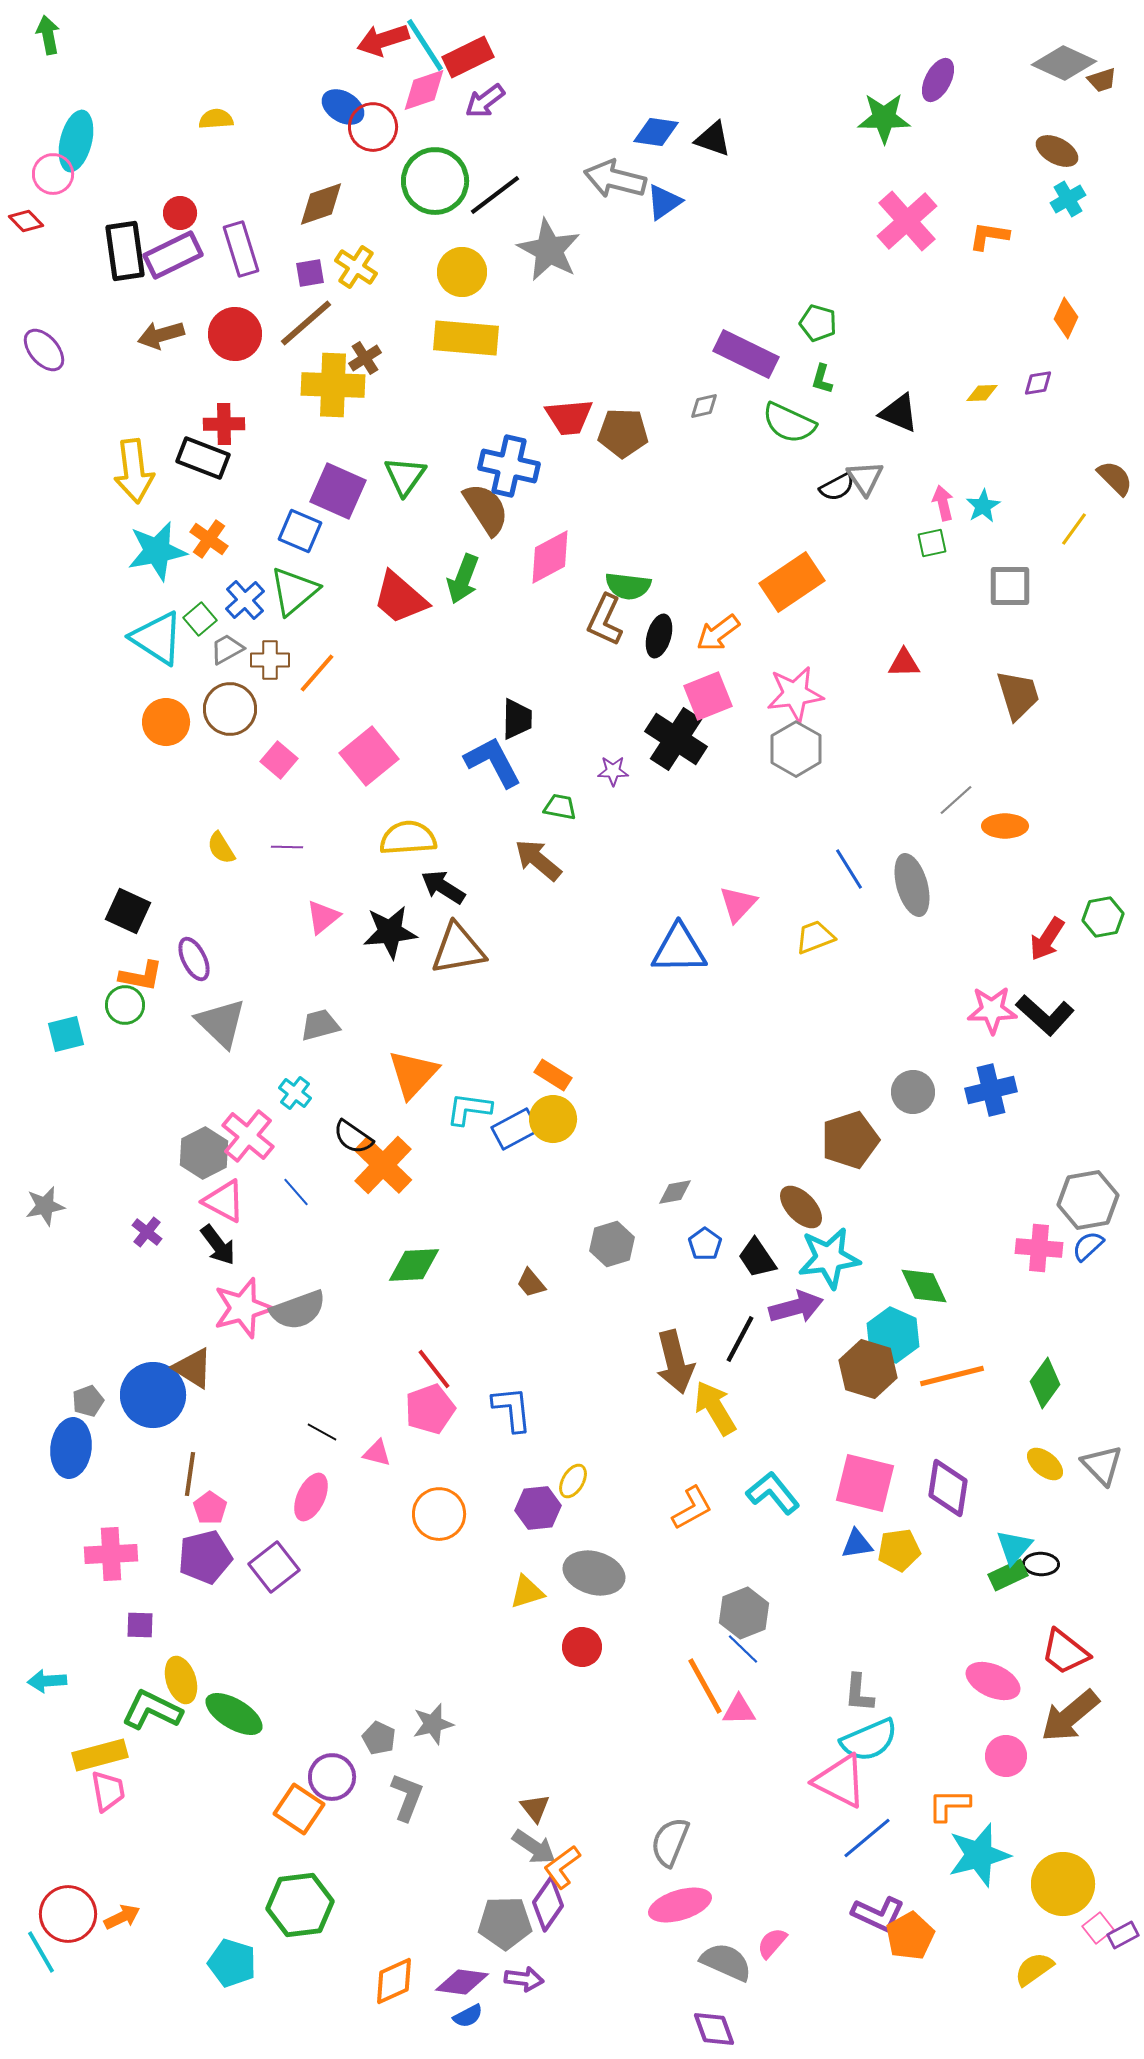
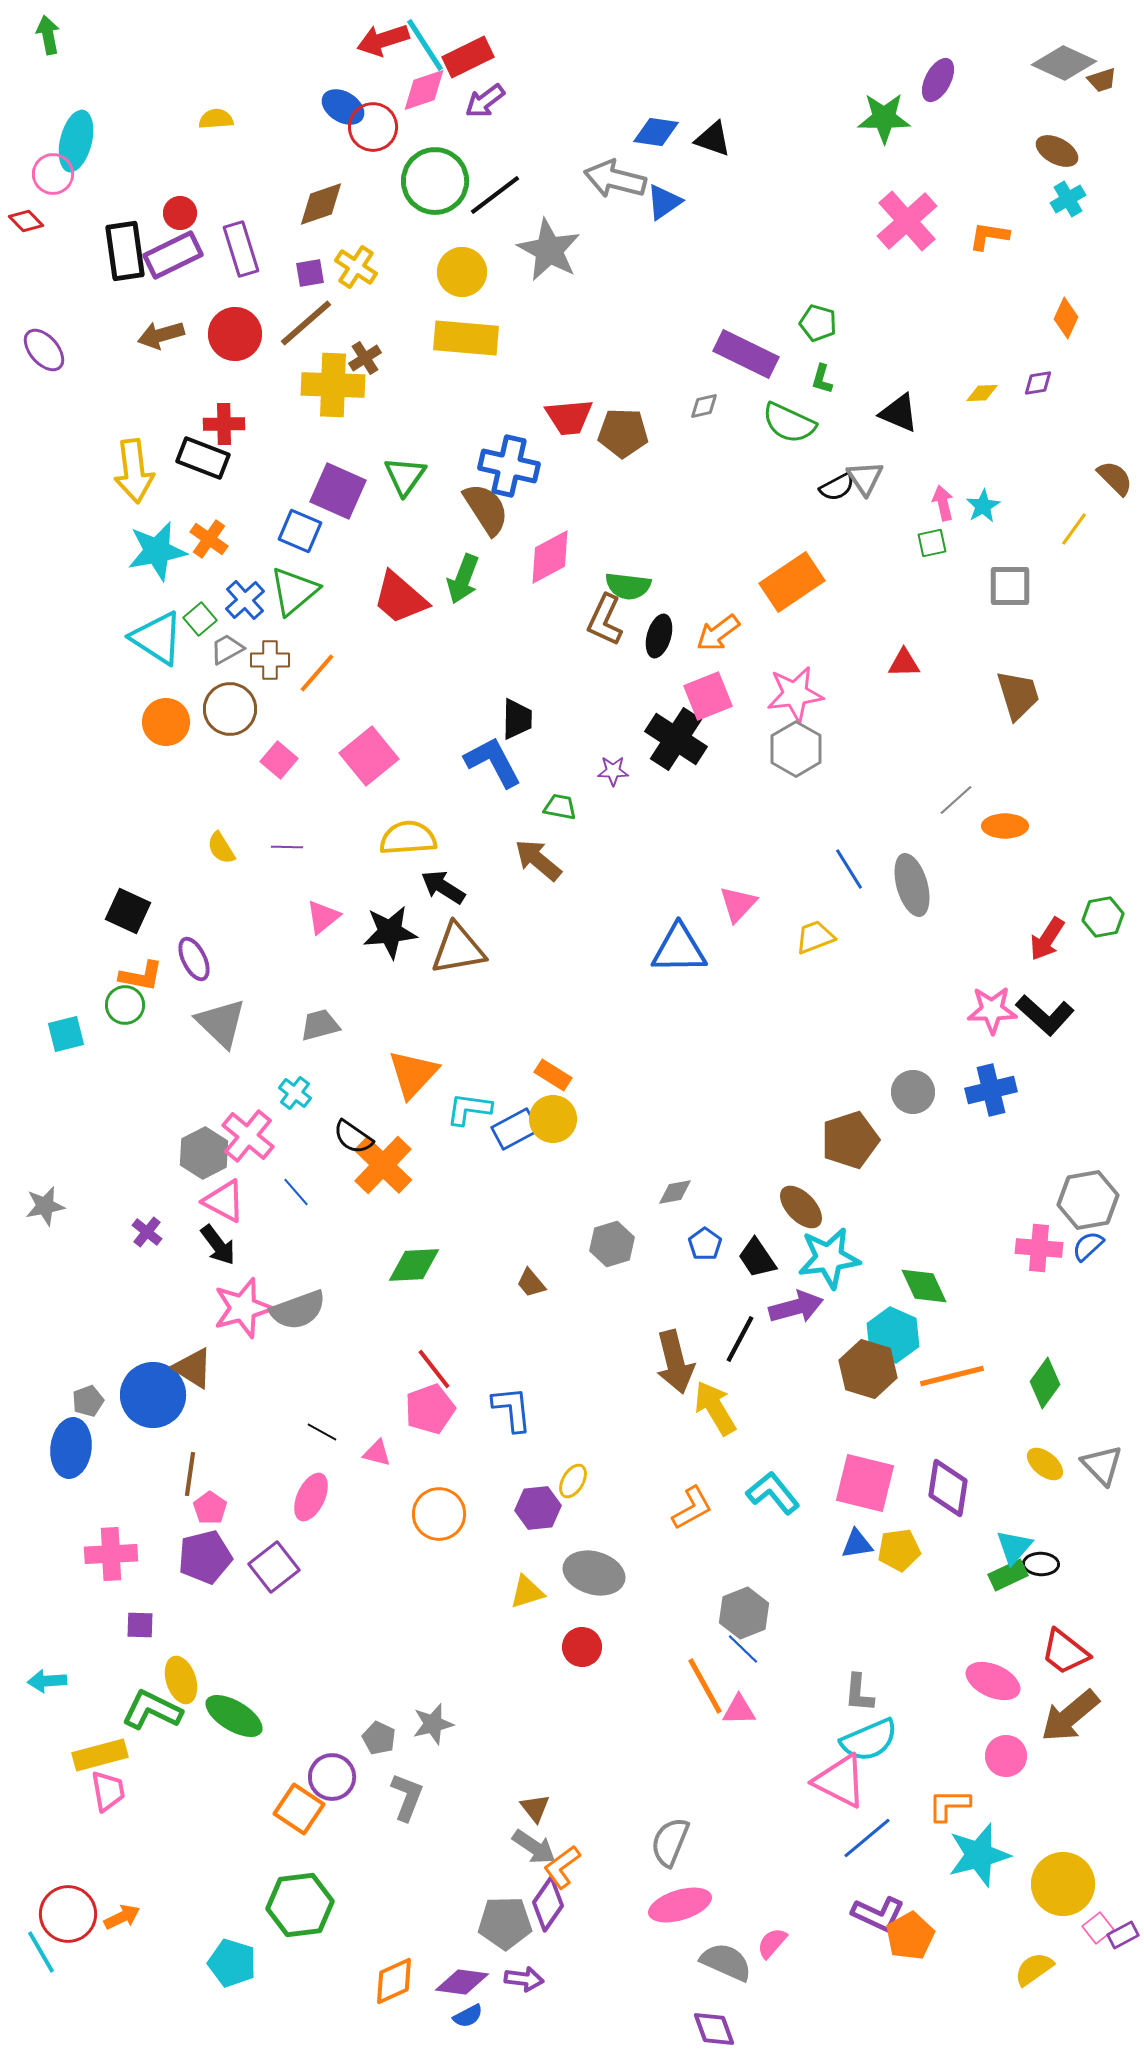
green ellipse at (234, 1714): moved 2 px down
